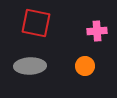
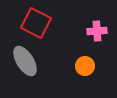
red square: rotated 16 degrees clockwise
gray ellipse: moved 5 px left, 5 px up; rotated 60 degrees clockwise
